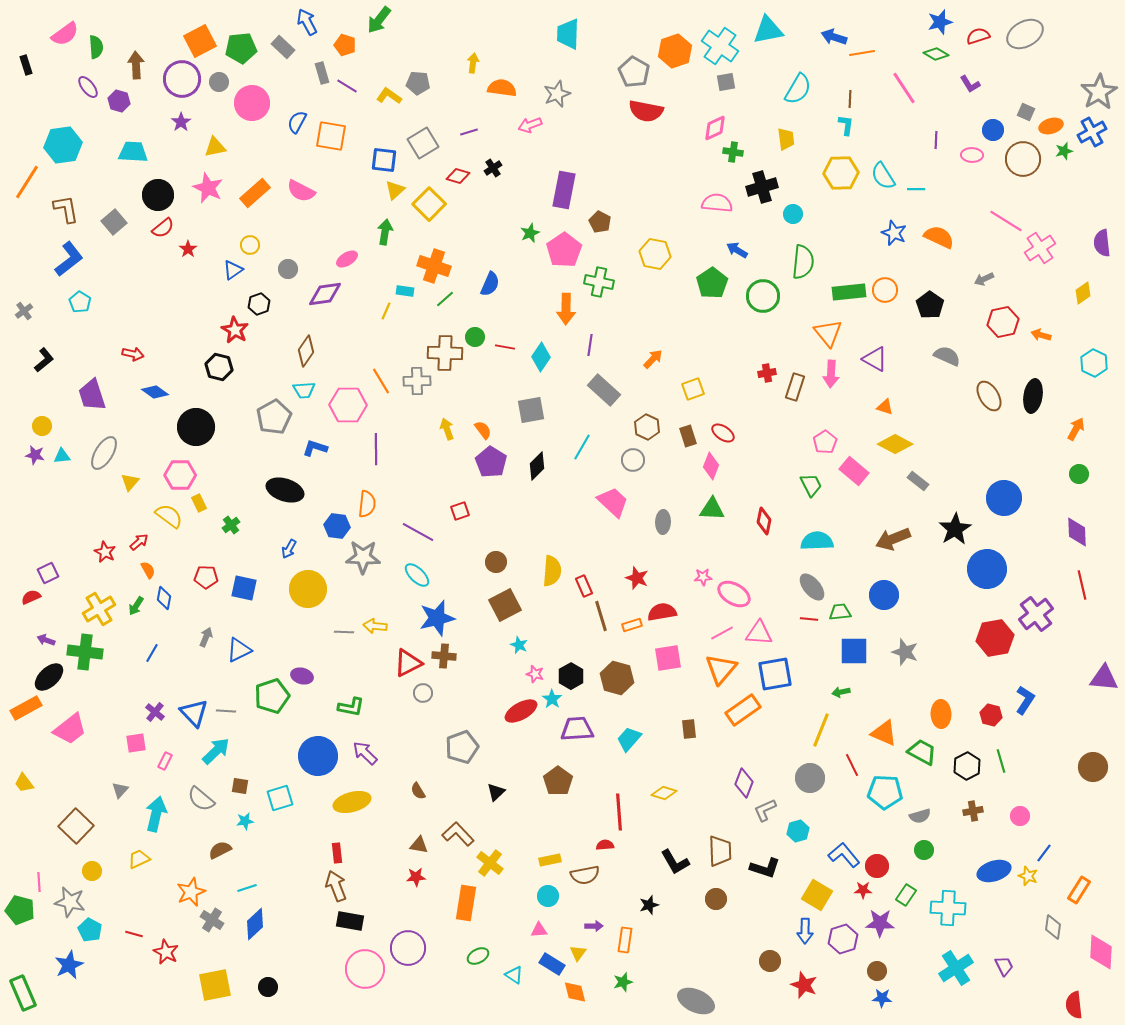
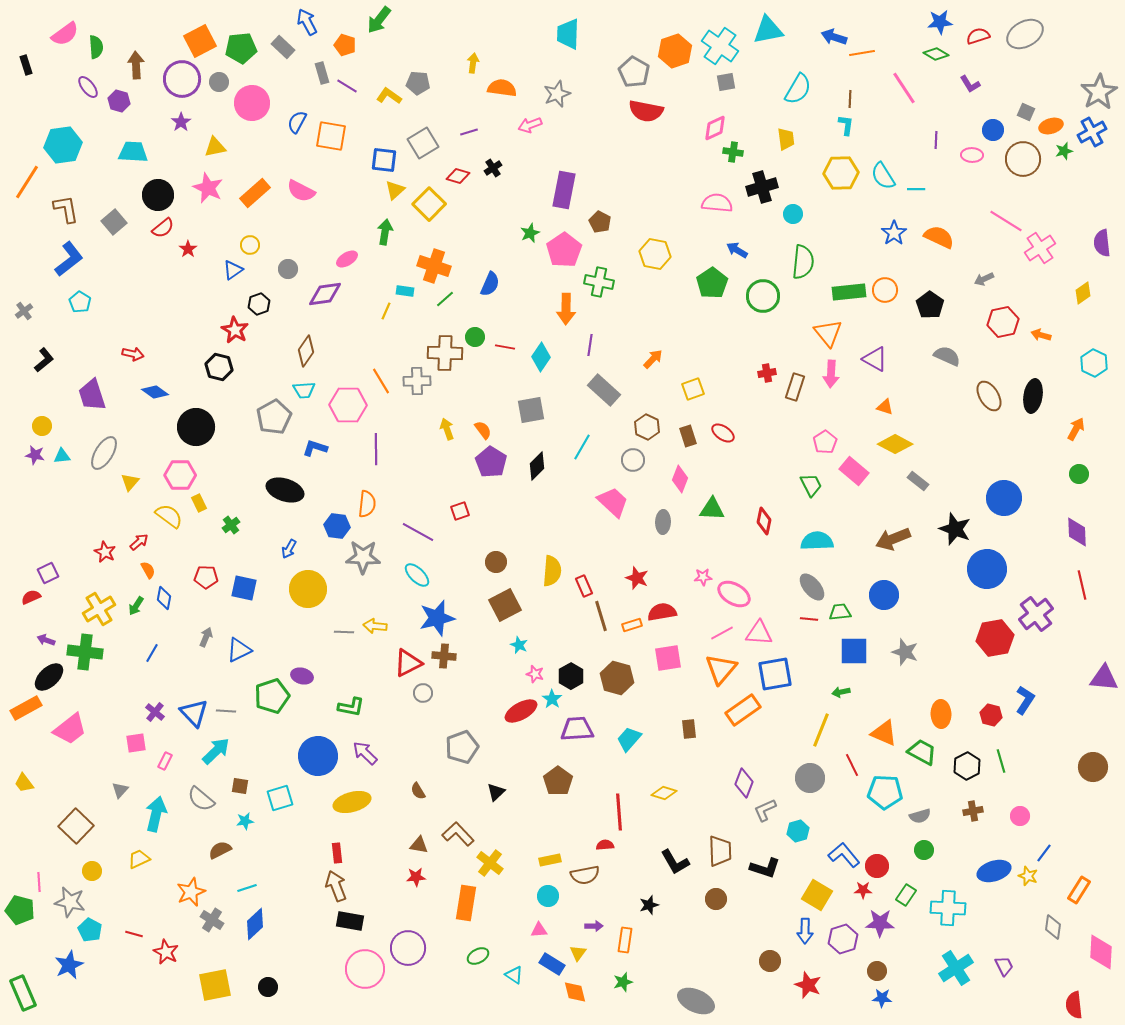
blue star at (940, 22): rotated 10 degrees clockwise
blue star at (894, 233): rotated 15 degrees clockwise
pink diamond at (711, 466): moved 31 px left, 13 px down
black star at (955, 529): rotated 20 degrees counterclockwise
red star at (804, 985): moved 4 px right
